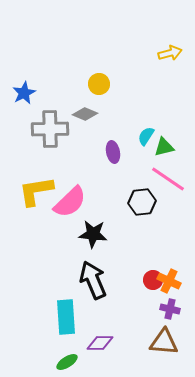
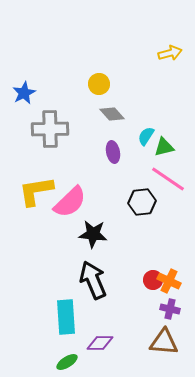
gray diamond: moved 27 px right; rotated 25 degrees clockwise
